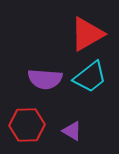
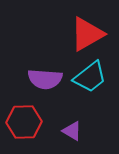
red hexagon: moved 3 px left, 3 px up
